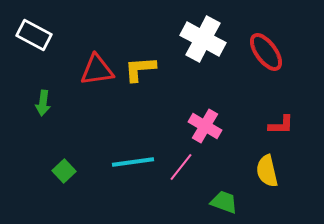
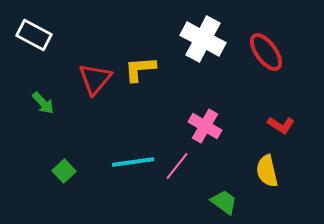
red triangle: moved 2 px left, 9 px down; rotated 42 degrees counterclockwise
green arrow: rotated 50 degrees counterclockwise
red L-shape: rotated 32 degrees clockwise
pink line: moved 4 px left, 1 px up
green trapezoid: rotated 16 degrees clockwise
